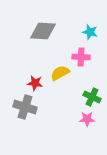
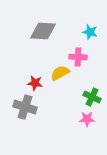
pink cross: moved 3 px left
